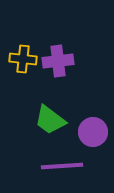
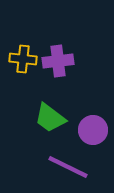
green trapezoid: moved 2 px up
purple circle: moved 2 px up
purple line: moved 6 px right, 1 px down; rotated 30 degrees clockwise
